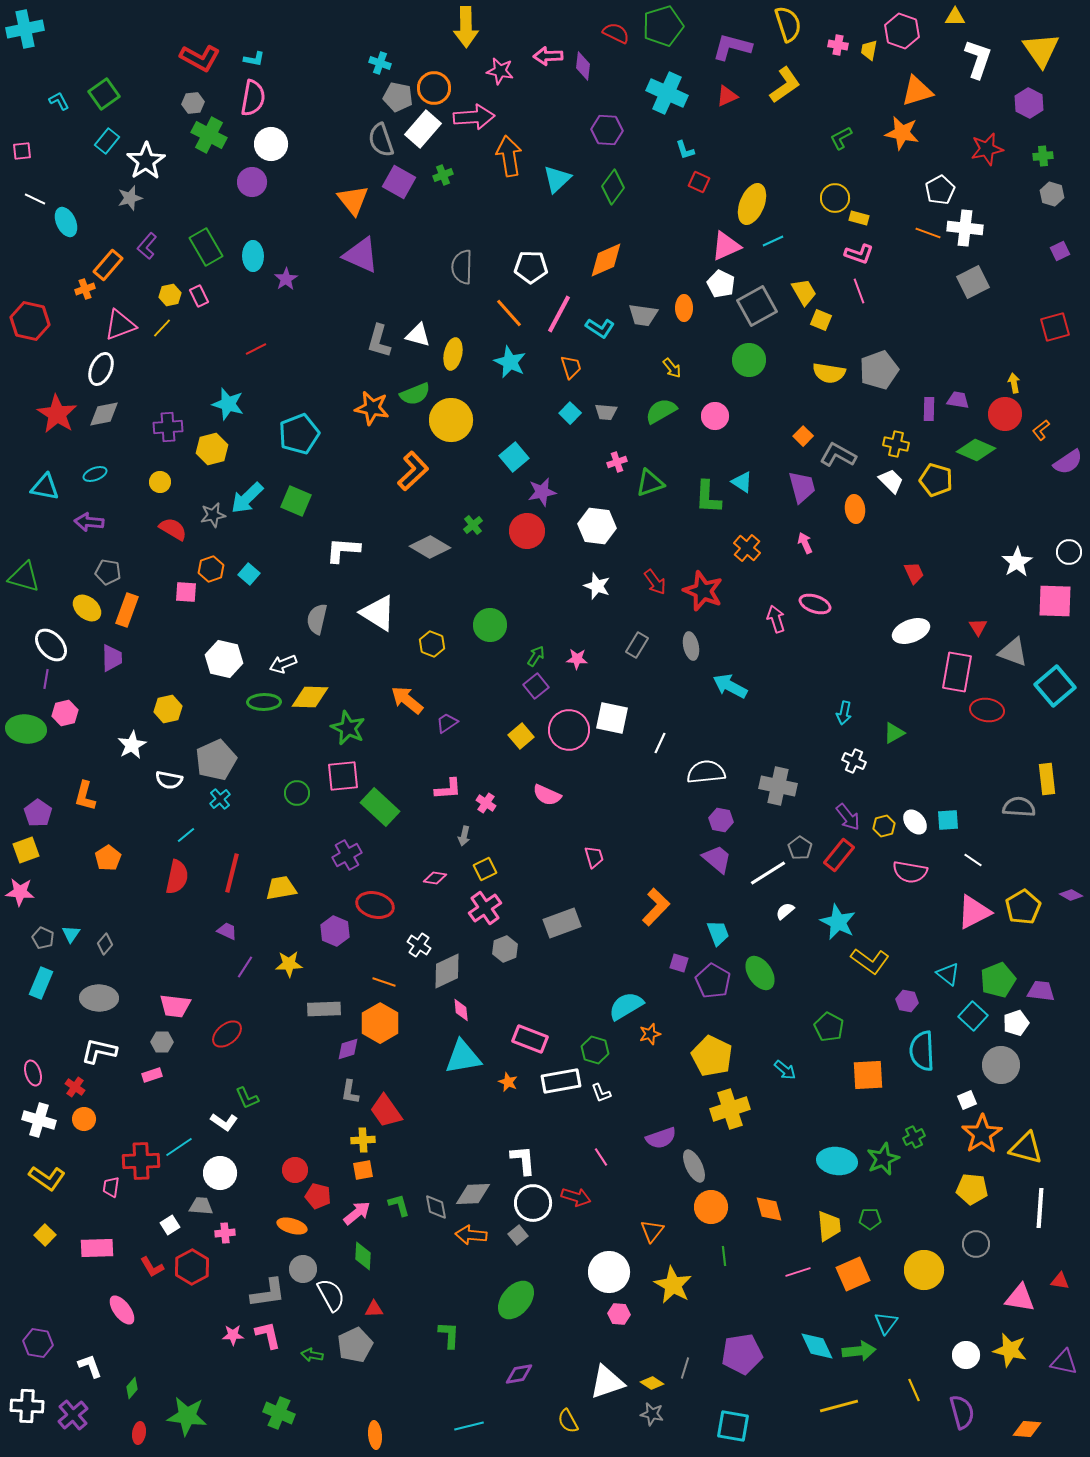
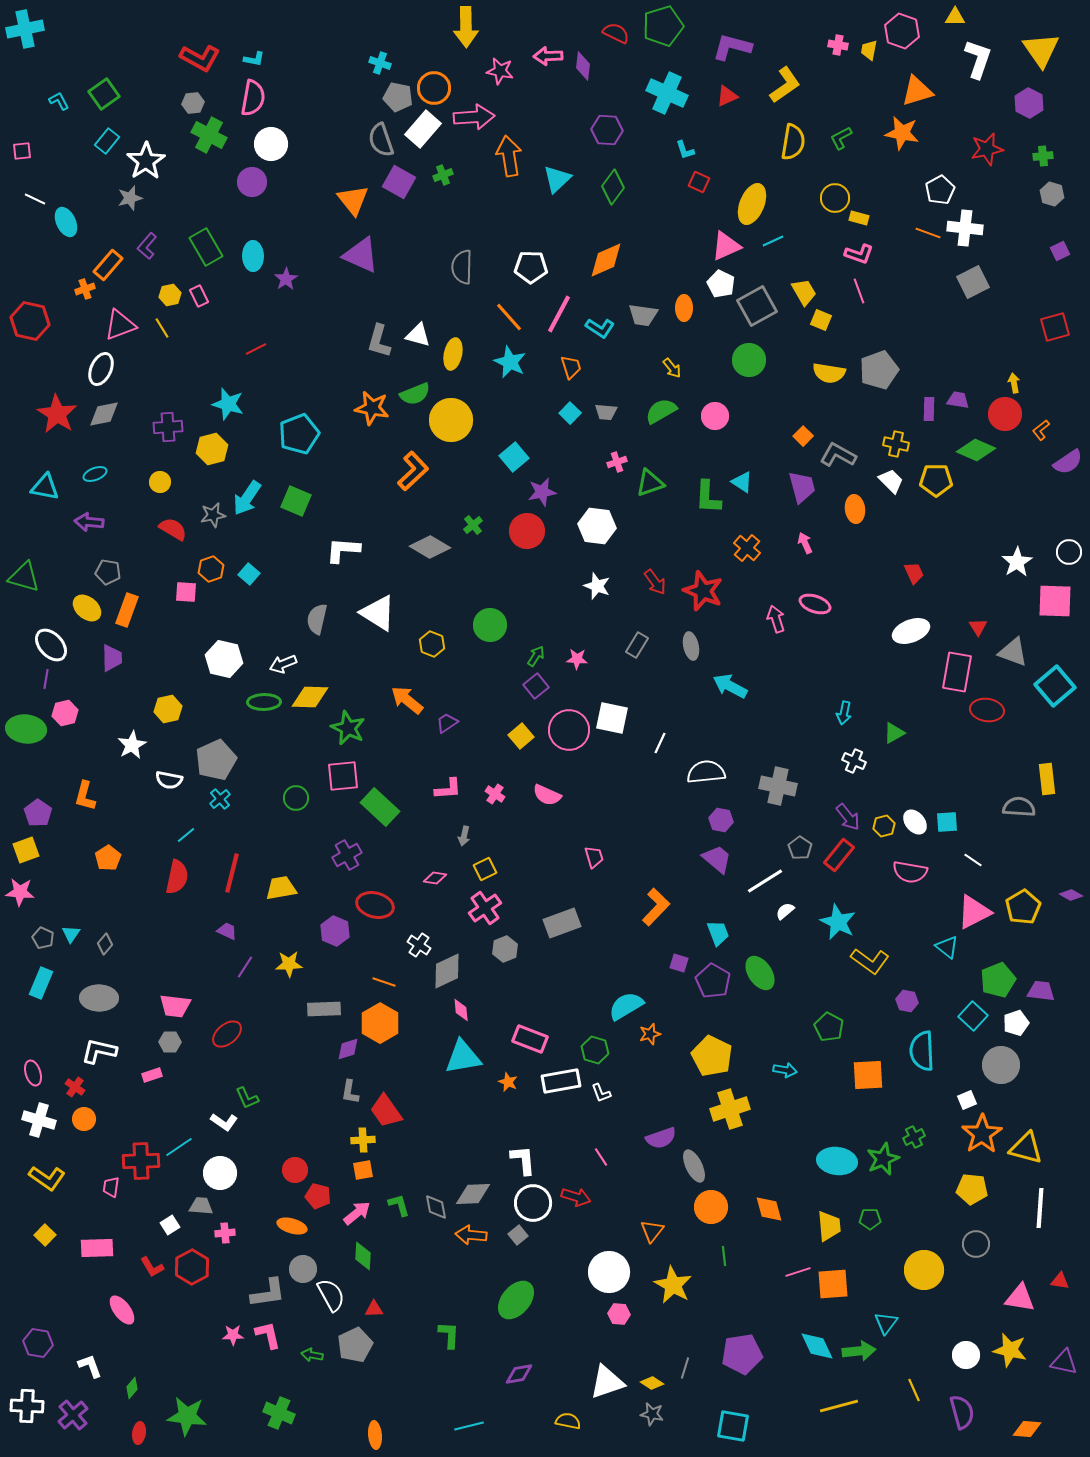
yellow semicircle at (788, 24): moved 5 px right, 118 px down; rotated 27 degrees clockwise
orange line at (509, 313): moved 4 px down
yellow line at (162, 328): rotated 75 degrees counterclockwise
yellow pentagon at (936, 480): rotated 16 degrees counterclockwise
cyan arrow at (247, 498): rotated 12 degrees counterclockwise
green circle at (297, 793): moved 1 px left, 5 px down
pink cross at (486, 803): moved 9 px right, 9 px up
cyan square at (948, 820): moved 1 px left, 2 px down
white line at (768, 873): moved 3 px left, 8 px down
cyan triangle at (948, 974): moved 1 px left, 27 px up
gray hexagon at (162, 1042): moved 8 px right
cyan arrow at (785, 1070): rotated 30 degrees counterclockwise
orange square at (853, 1274): moved 20 px left, 10 px down; rotated 20 degrees clockwise
yellow semicircle at (568, 1421): rotated 130 degrees clockwise
